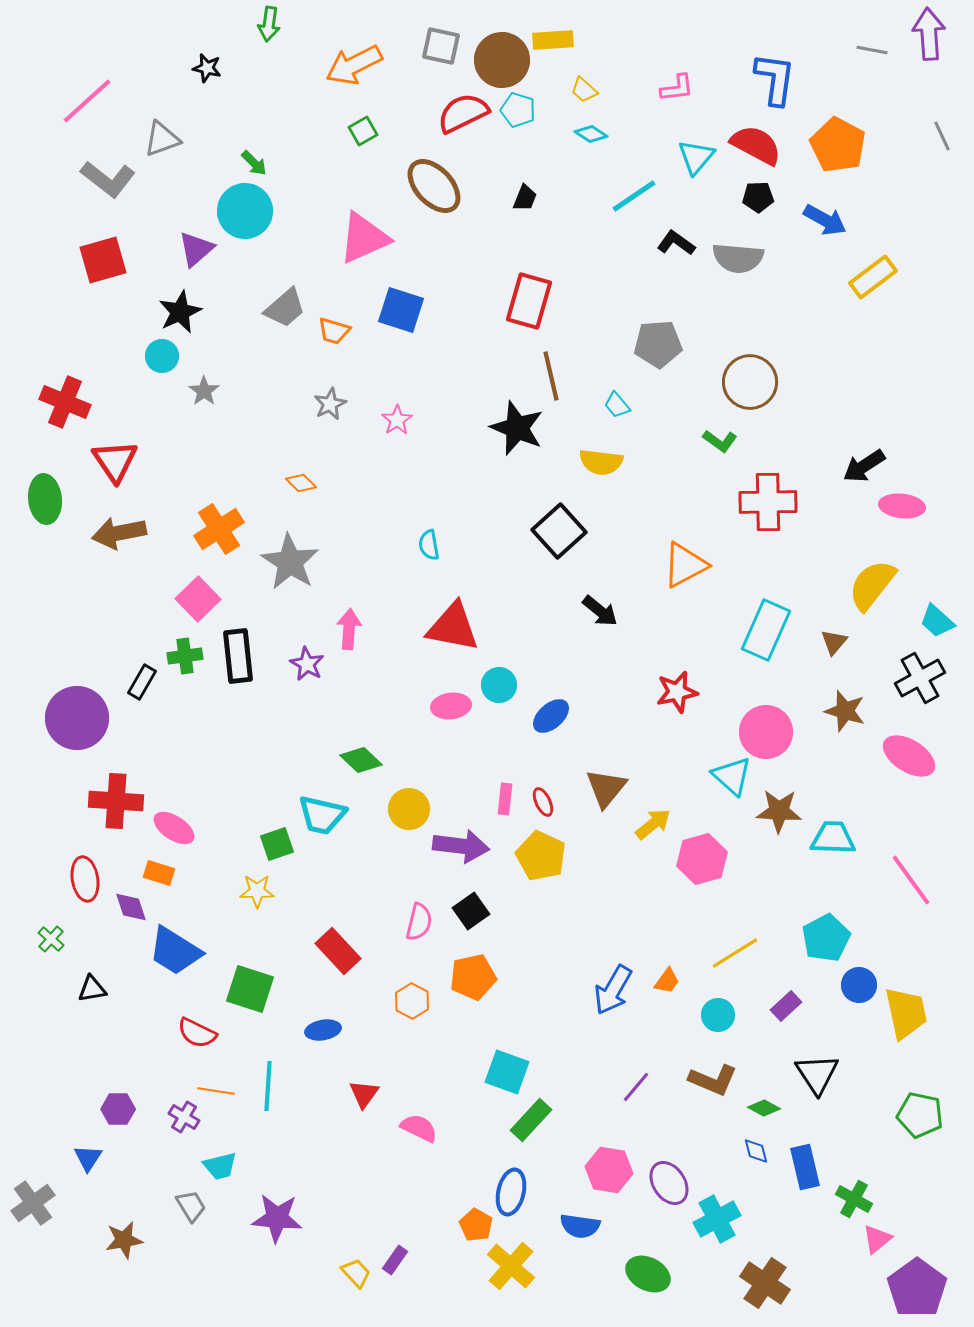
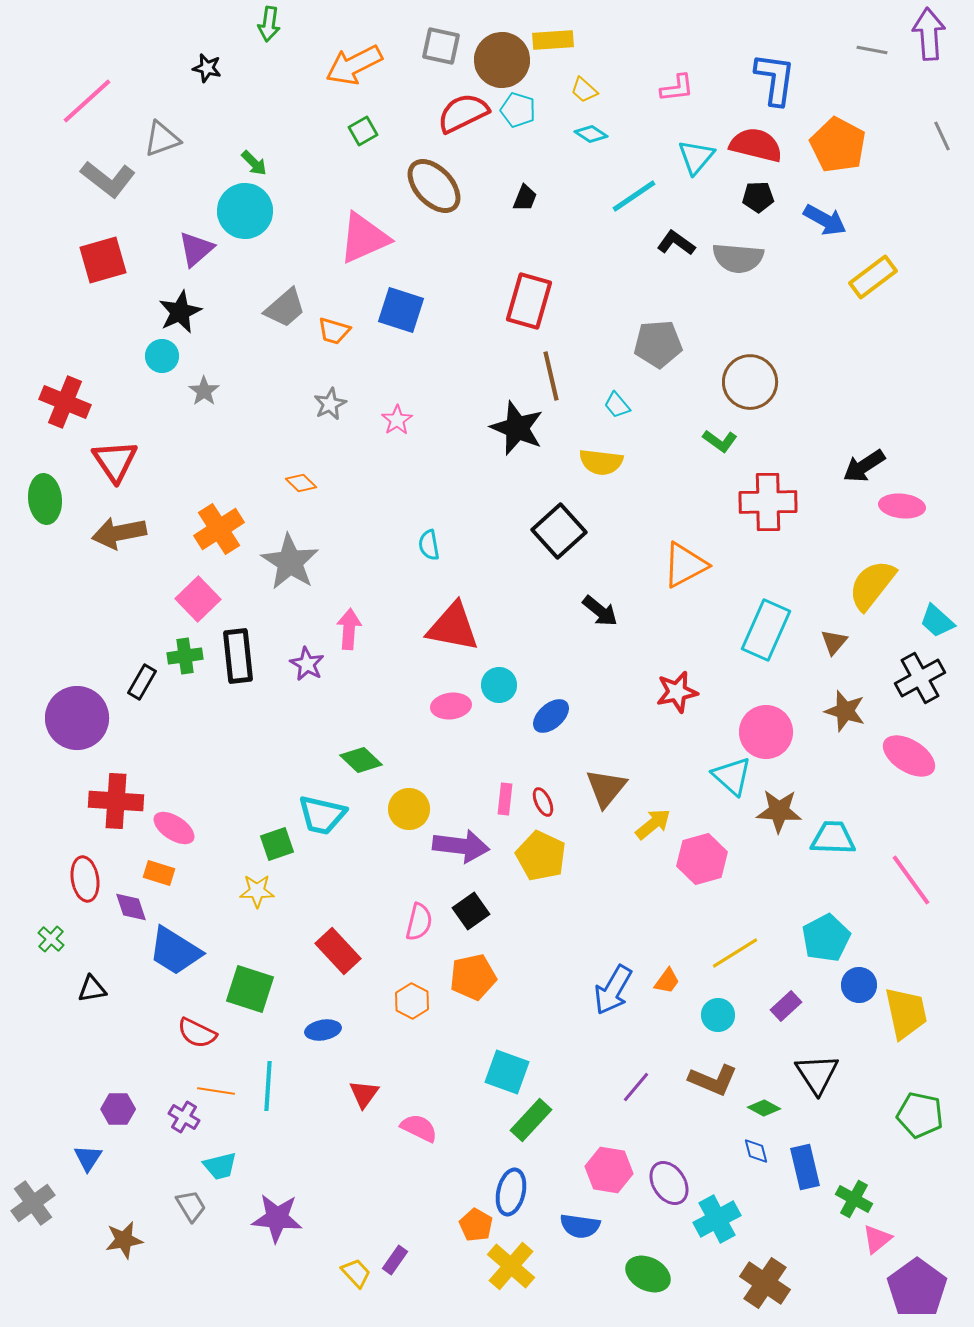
red semicircle at (756, 145): rotated 14 degrees counterclockwise
